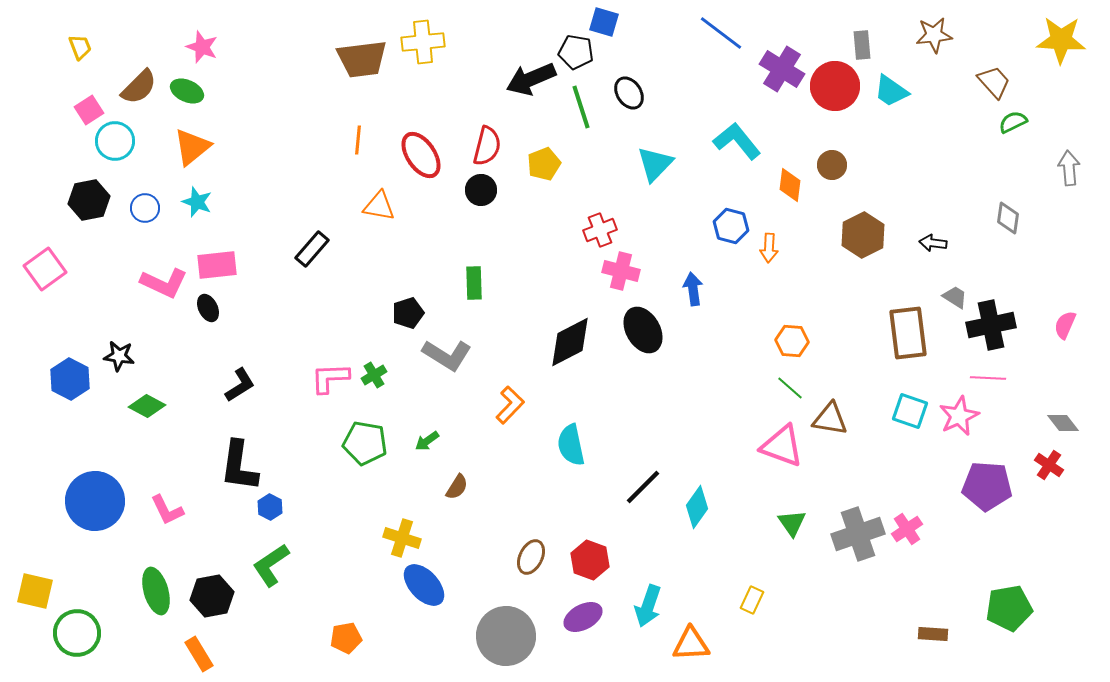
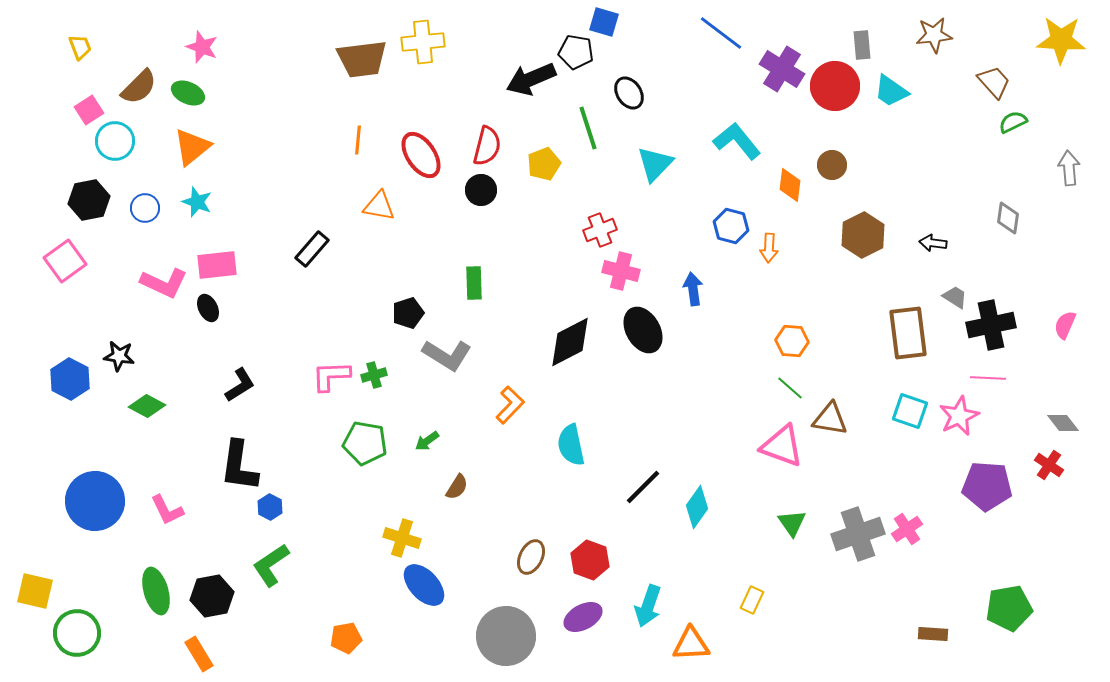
green ellipse at (187, 91): moved 1 px right, 2 px down
green line at (581, 107): moved 7 px right, 21 px down
pink square at (45, 269): moved 20 px right, 8 px up
green cross at (374, 375): rotated 15 degrees clockwise
pink L-shape at (330, 378): moved 1 px right, 2 px up
